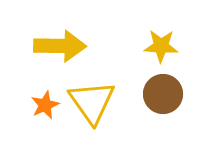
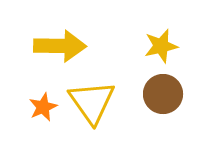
yellow star: rotated 16 degrees counterclockwise
orange star: moved 2 px left, 2 px down
